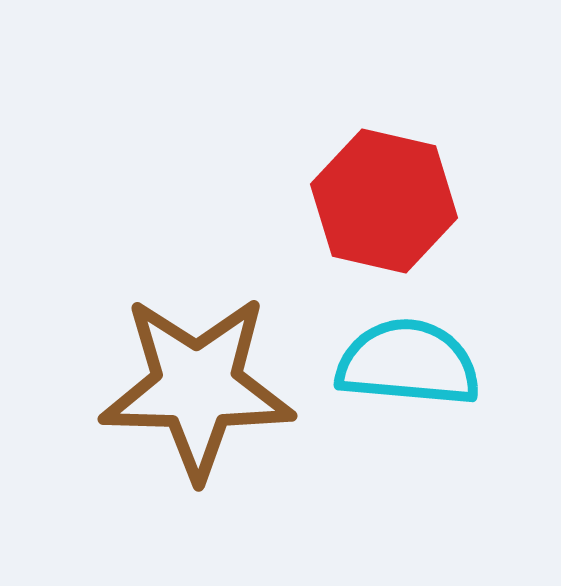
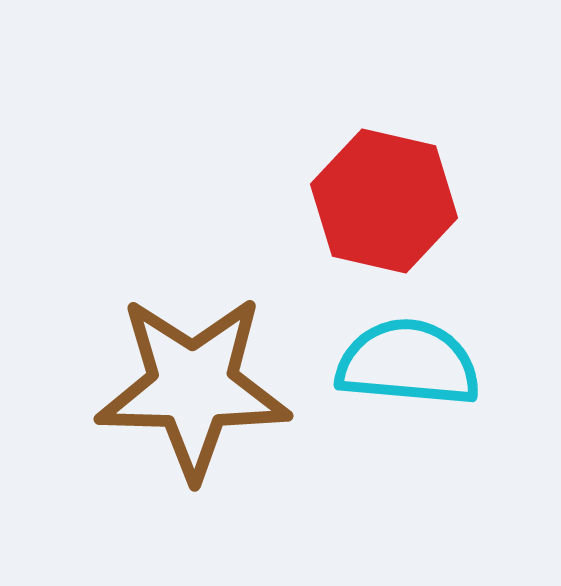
brown star: moved 4 px left
